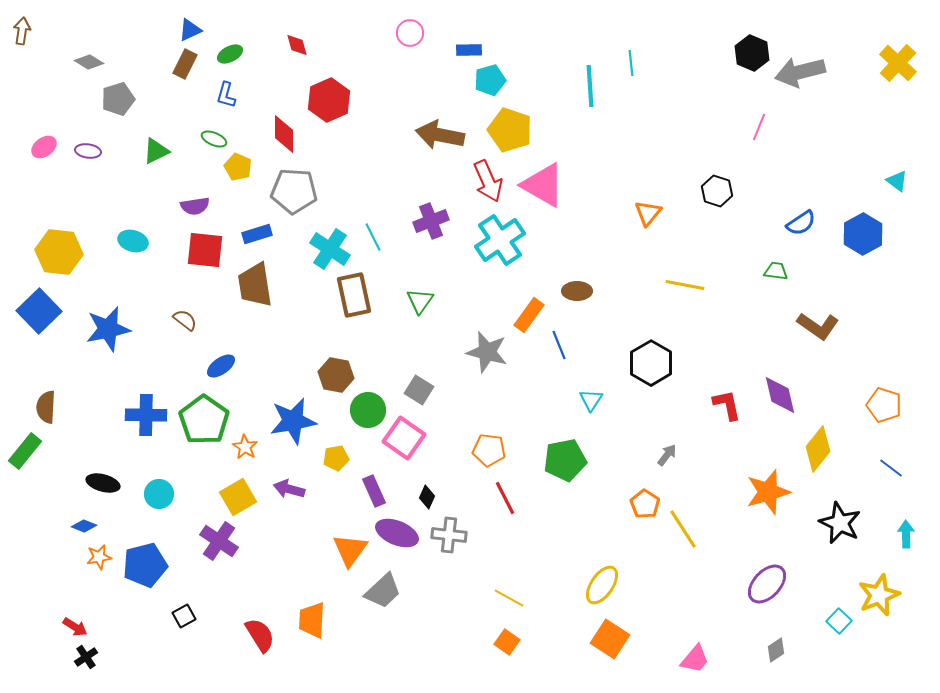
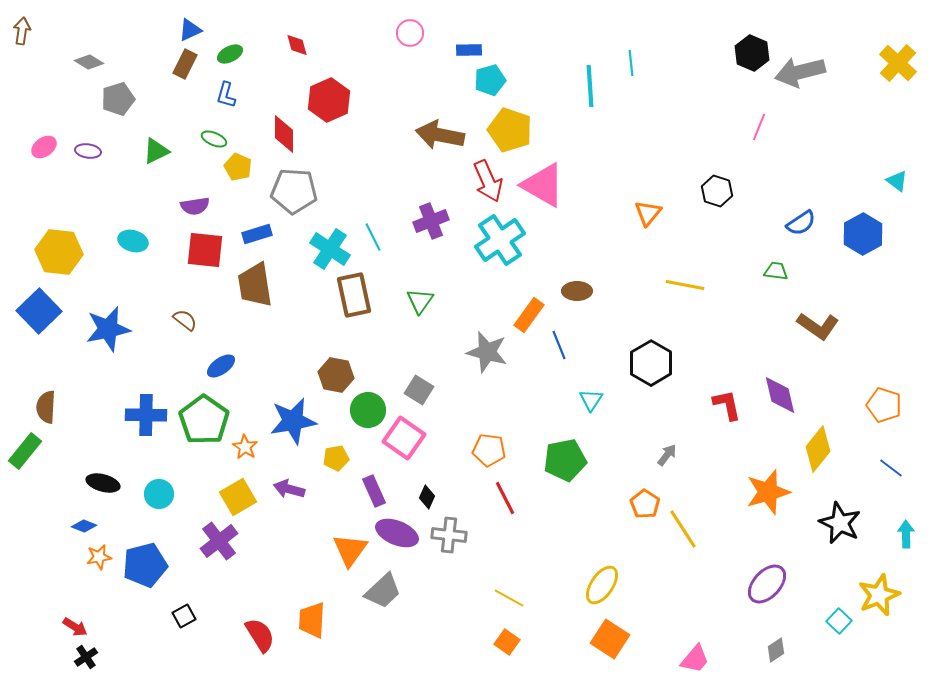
purple cross at (219, 541): rotated 18 degrees clockwise
